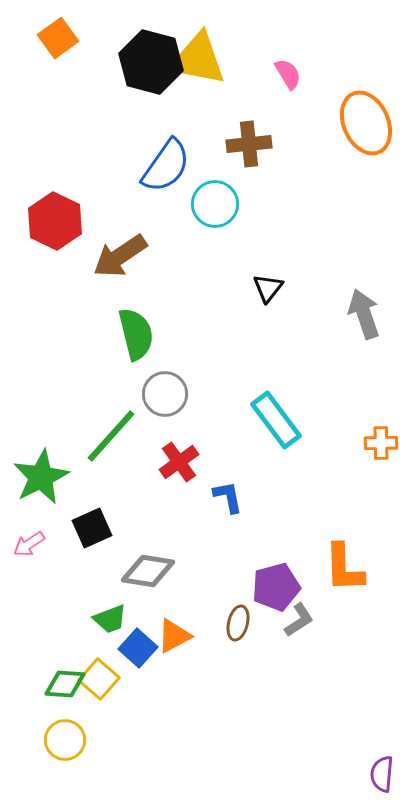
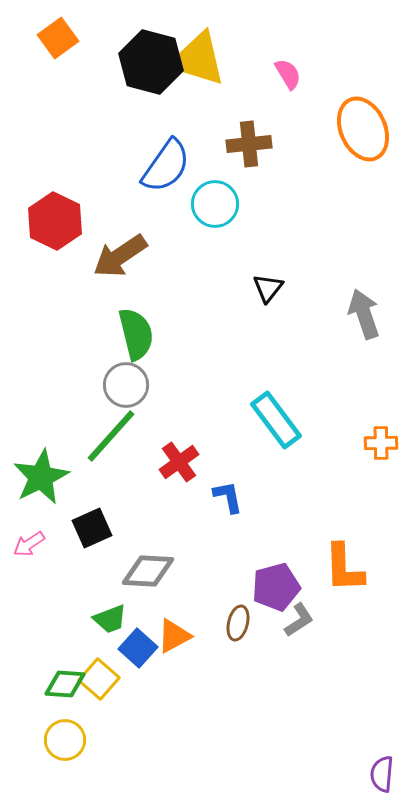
yellow triangle: rotated 6 degrees clockwise
orange ellipse: moved 3 px left, 6 px down
gray circle: moved 39 px left, 9 px up
gray diamond: rotated 6 degrees counterclockwise
